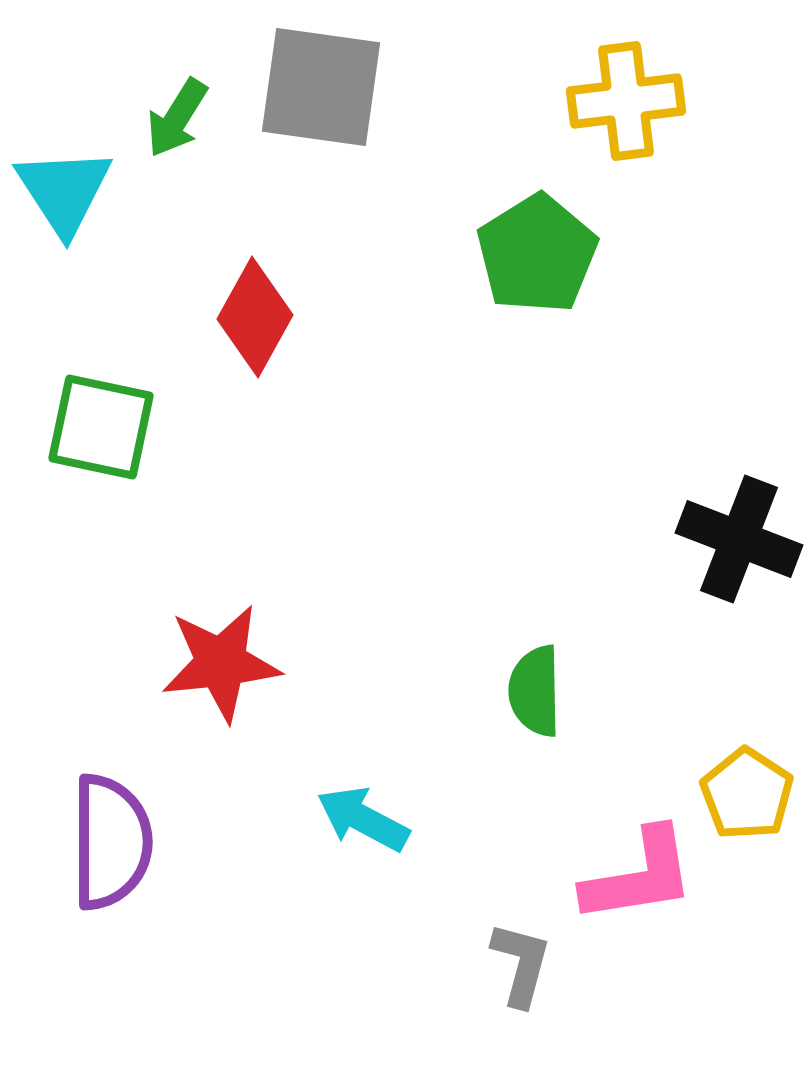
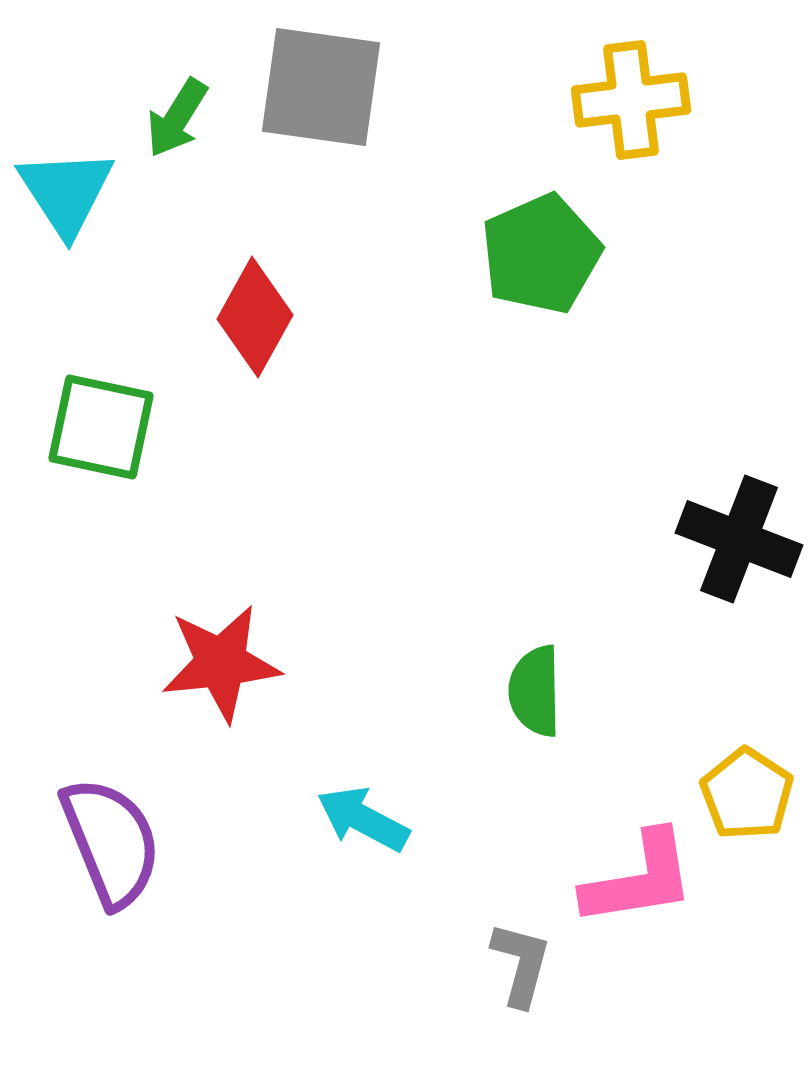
yellow cross: moved 5 px right, 1 px up
cyan triangle: moved 2 px right, 1 px down
green pentagon: moved 4 px right; rotated 8 degrees clockwise
purple semicircle: rotated 22 degrees counterclockwise
pink L-shape: moved 3 px down
